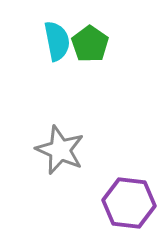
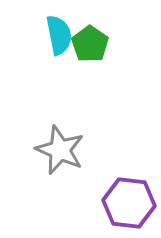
cyan semicircle: moved 2 px right, 6 px up
